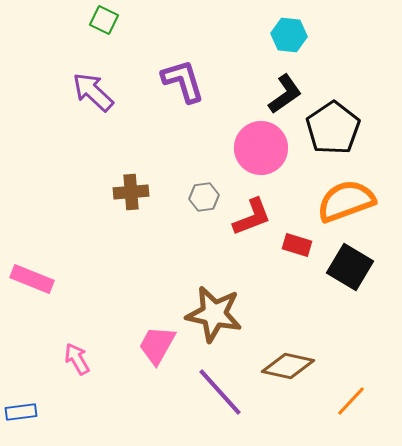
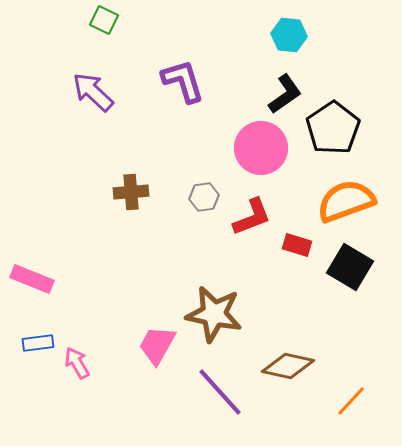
pink arrow: moved 4 px down
blue rectangle: moved 17 px right, 69 px up
